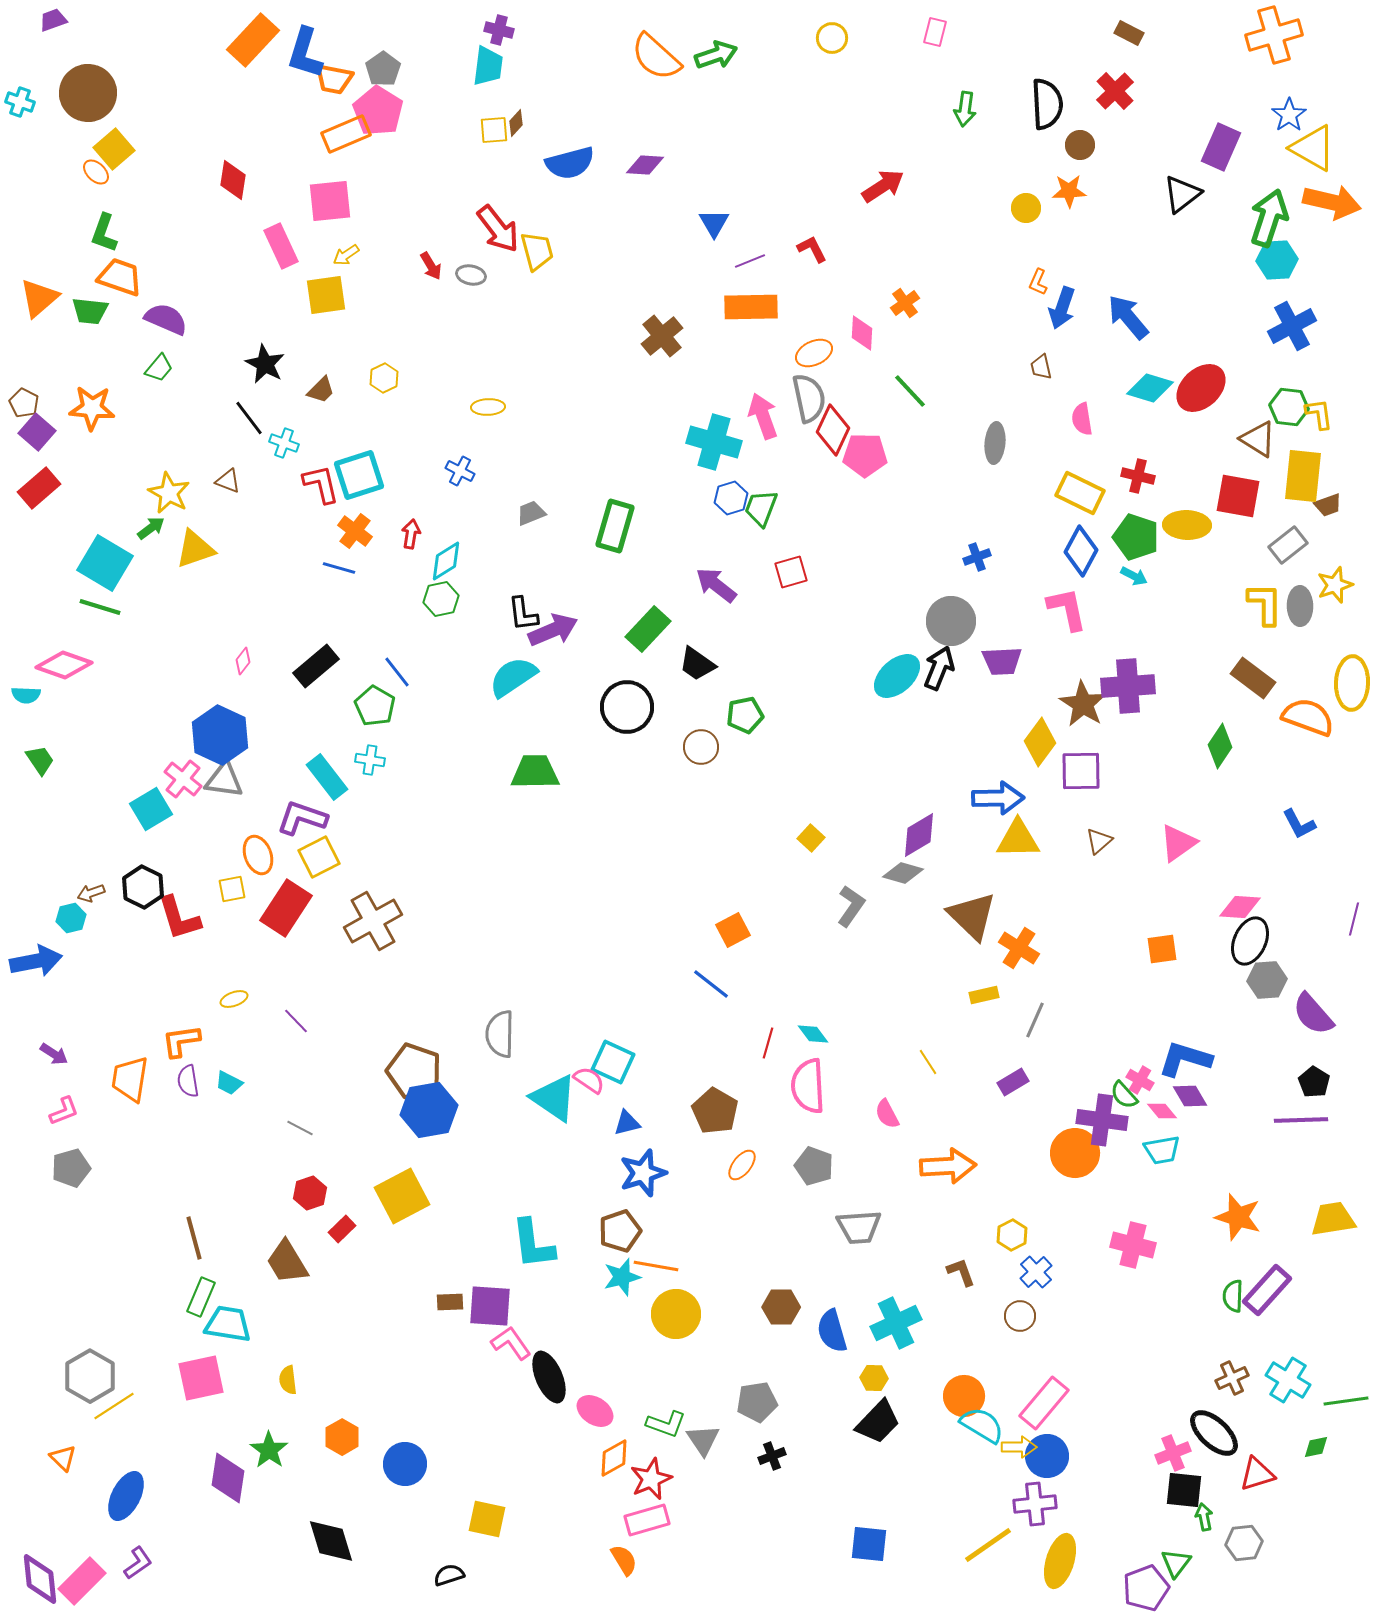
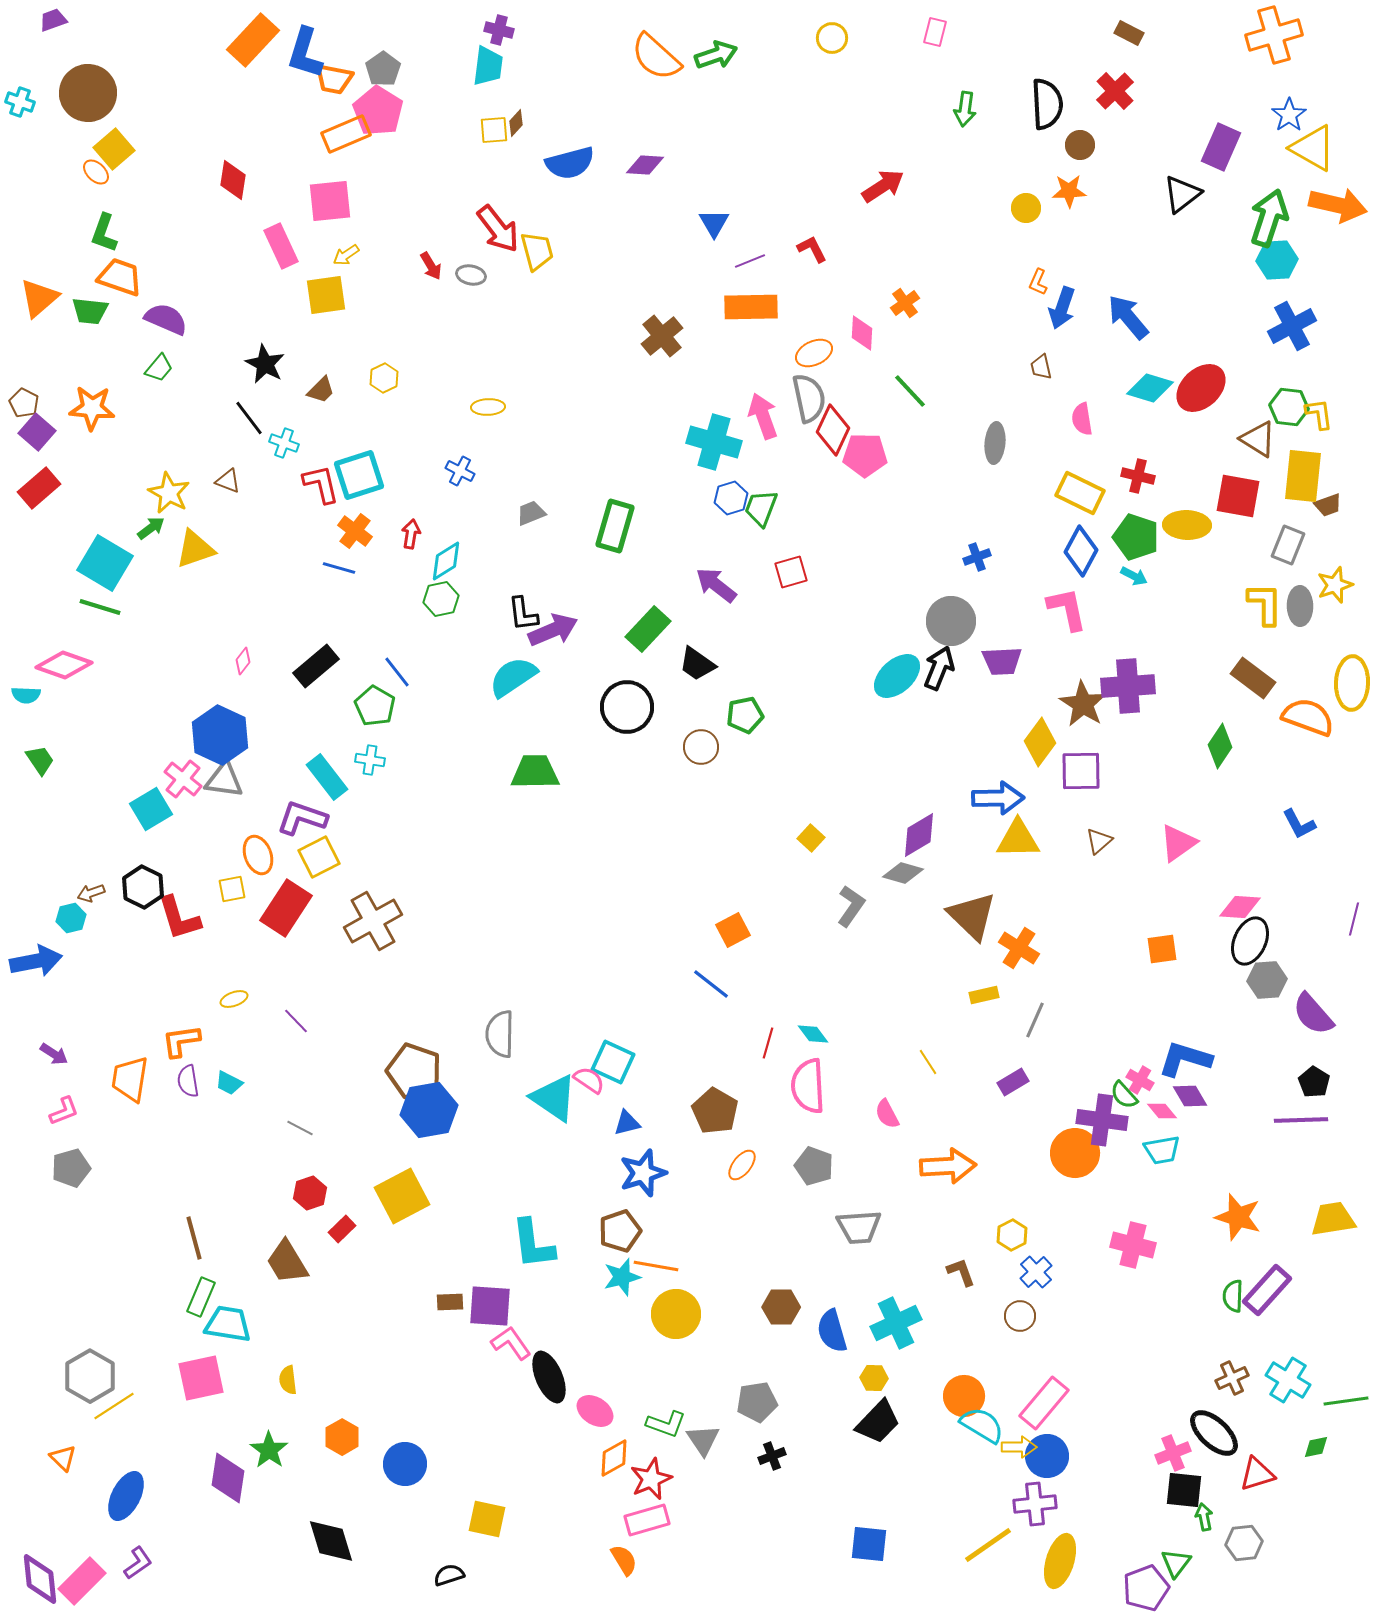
orange arrow at (1332, 202): moved 6 px right, 3 px down
gray rectangle at (1288, 545): rotated 30 degrees counterclockwise
